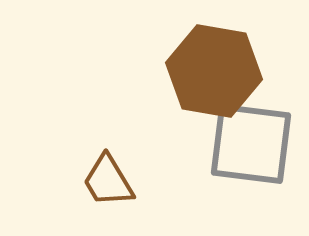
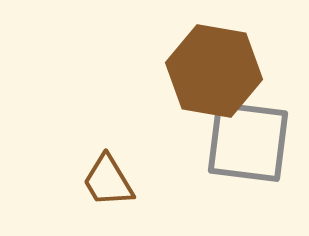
gray square: moved 3 px left, 2 px up
